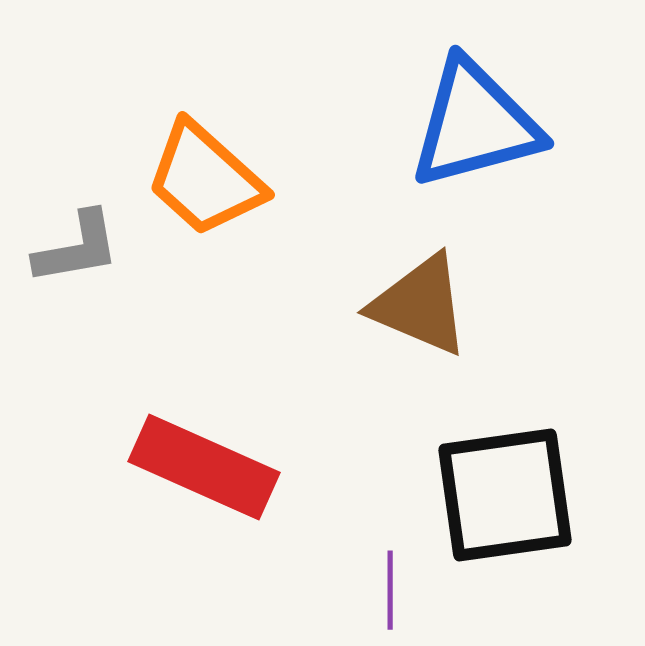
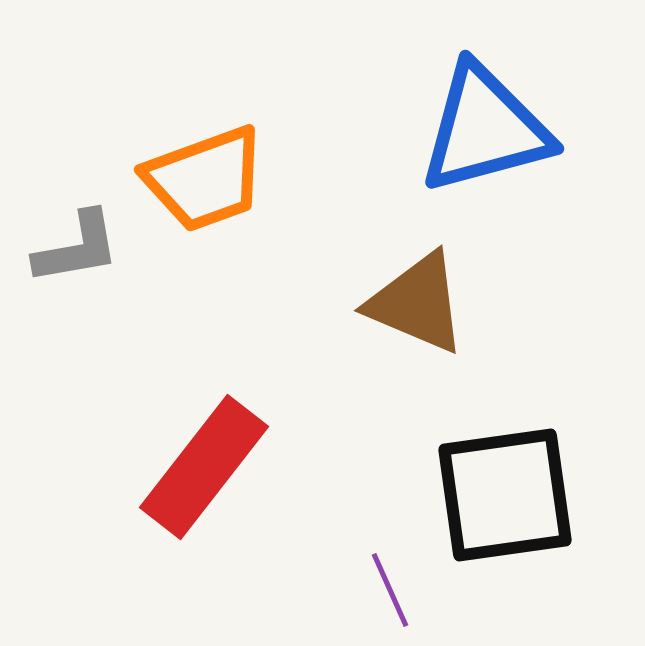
blue triangle: moved 10 px right, 5 px down
orange trapezoid: rotated 62 degrees counterclockwise
brown triangle: moved 3 px left, 2 px up
red rectangle: rotated 76 degrees counterclockwise
purple line: rotated 24 degrees counterclockwise
